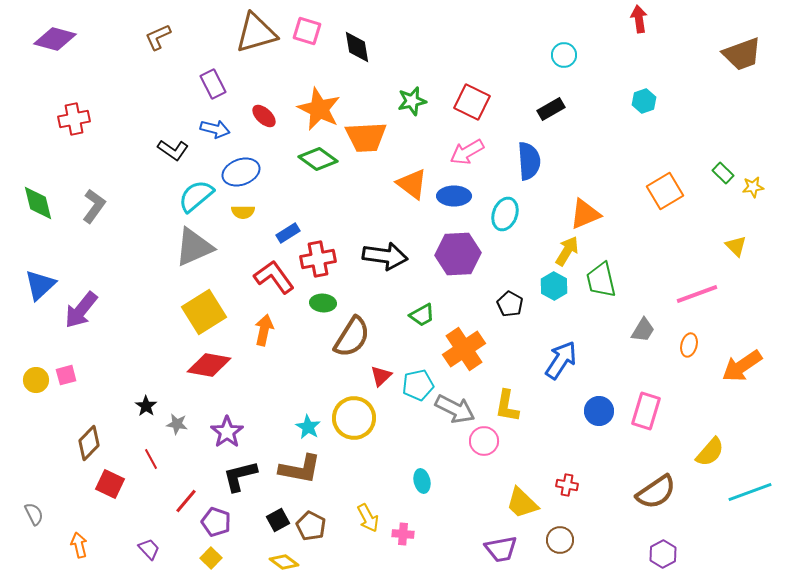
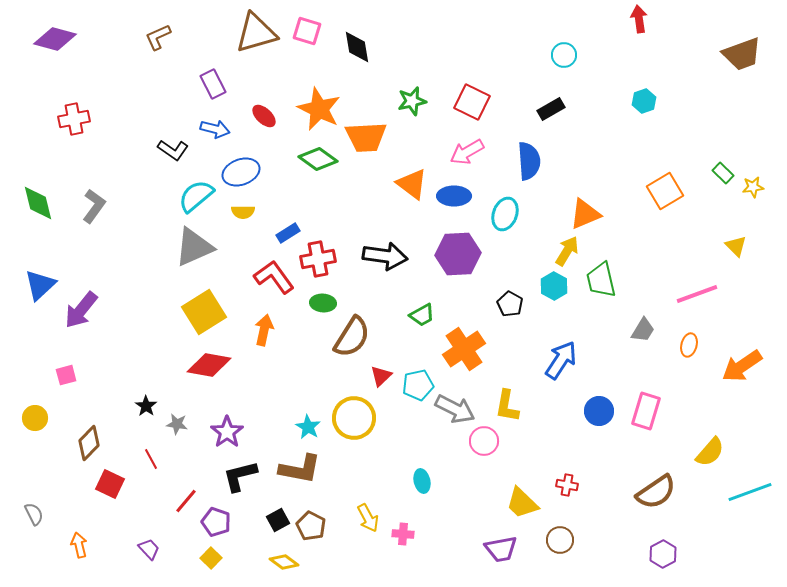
yellow circle at (36, 380): moved 1 px left, 38 px down
